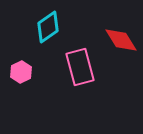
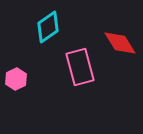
red diamond: moved 1 px left, 3 px down
pink hexagon: moved 5 px left, 7 px down
